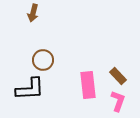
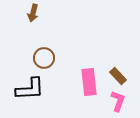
brown circle: moved 1 px right, 2 px up
pink rectangle: moved 1 px right, 3 px up
